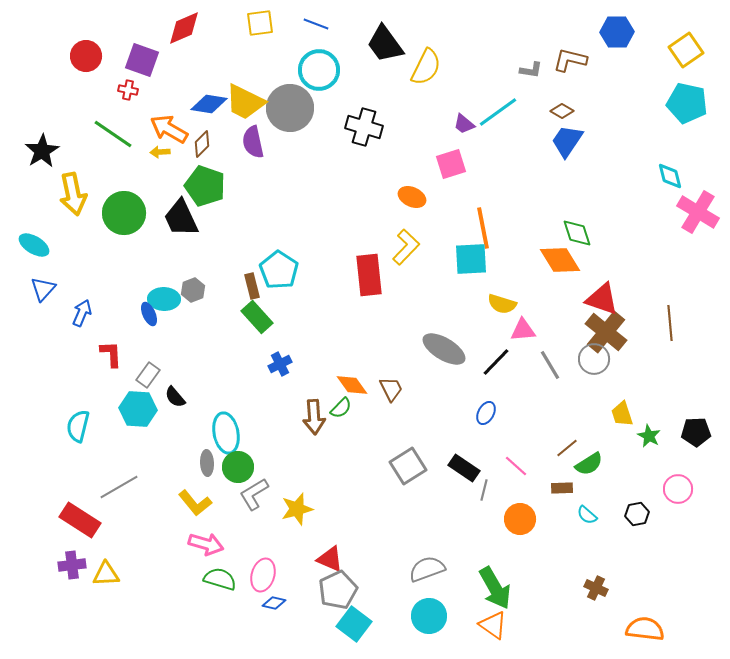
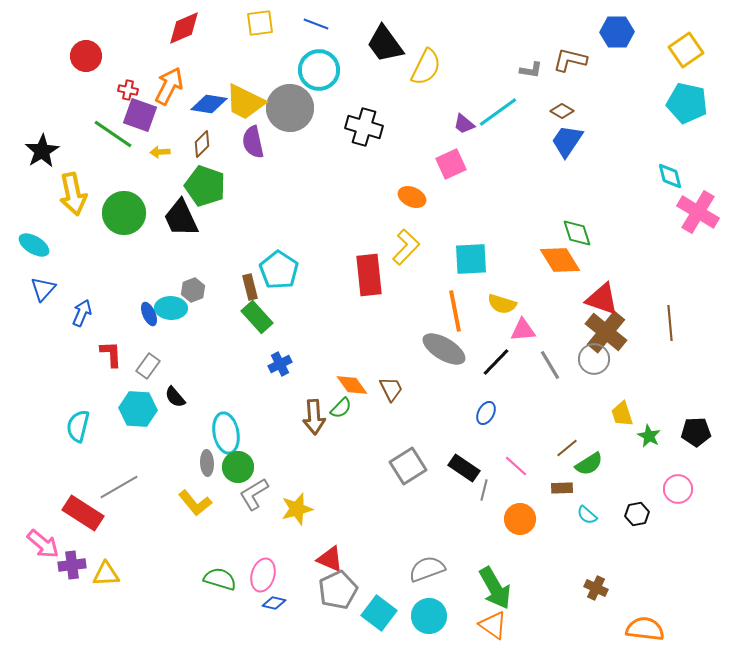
purple square at (142, 60): moved 2 px left, 55 px down
orange arrow at (169, 129): moved 43 px up; rotated 87 degrees clockwise
pink square at (451, 164): rotated 8 degrees counterclockwise
orange line at (483, 228): moved 28 px left, 83 px down
brown rectangle at (252, 286): moved 2 px left, 1 px down
cyan ellipse at (164, 299): moved 7 px right, 9 px down
gray rectangle at (148, 375): moved 9 px up
red rectangle at (80, 520): moved 3 px right, 7 px up
pink arrow at (206, 544): moved 163 px left; rotated 24 degrees clockwise
cyan square at (354, 624): moved 25 px right, 11 px up
